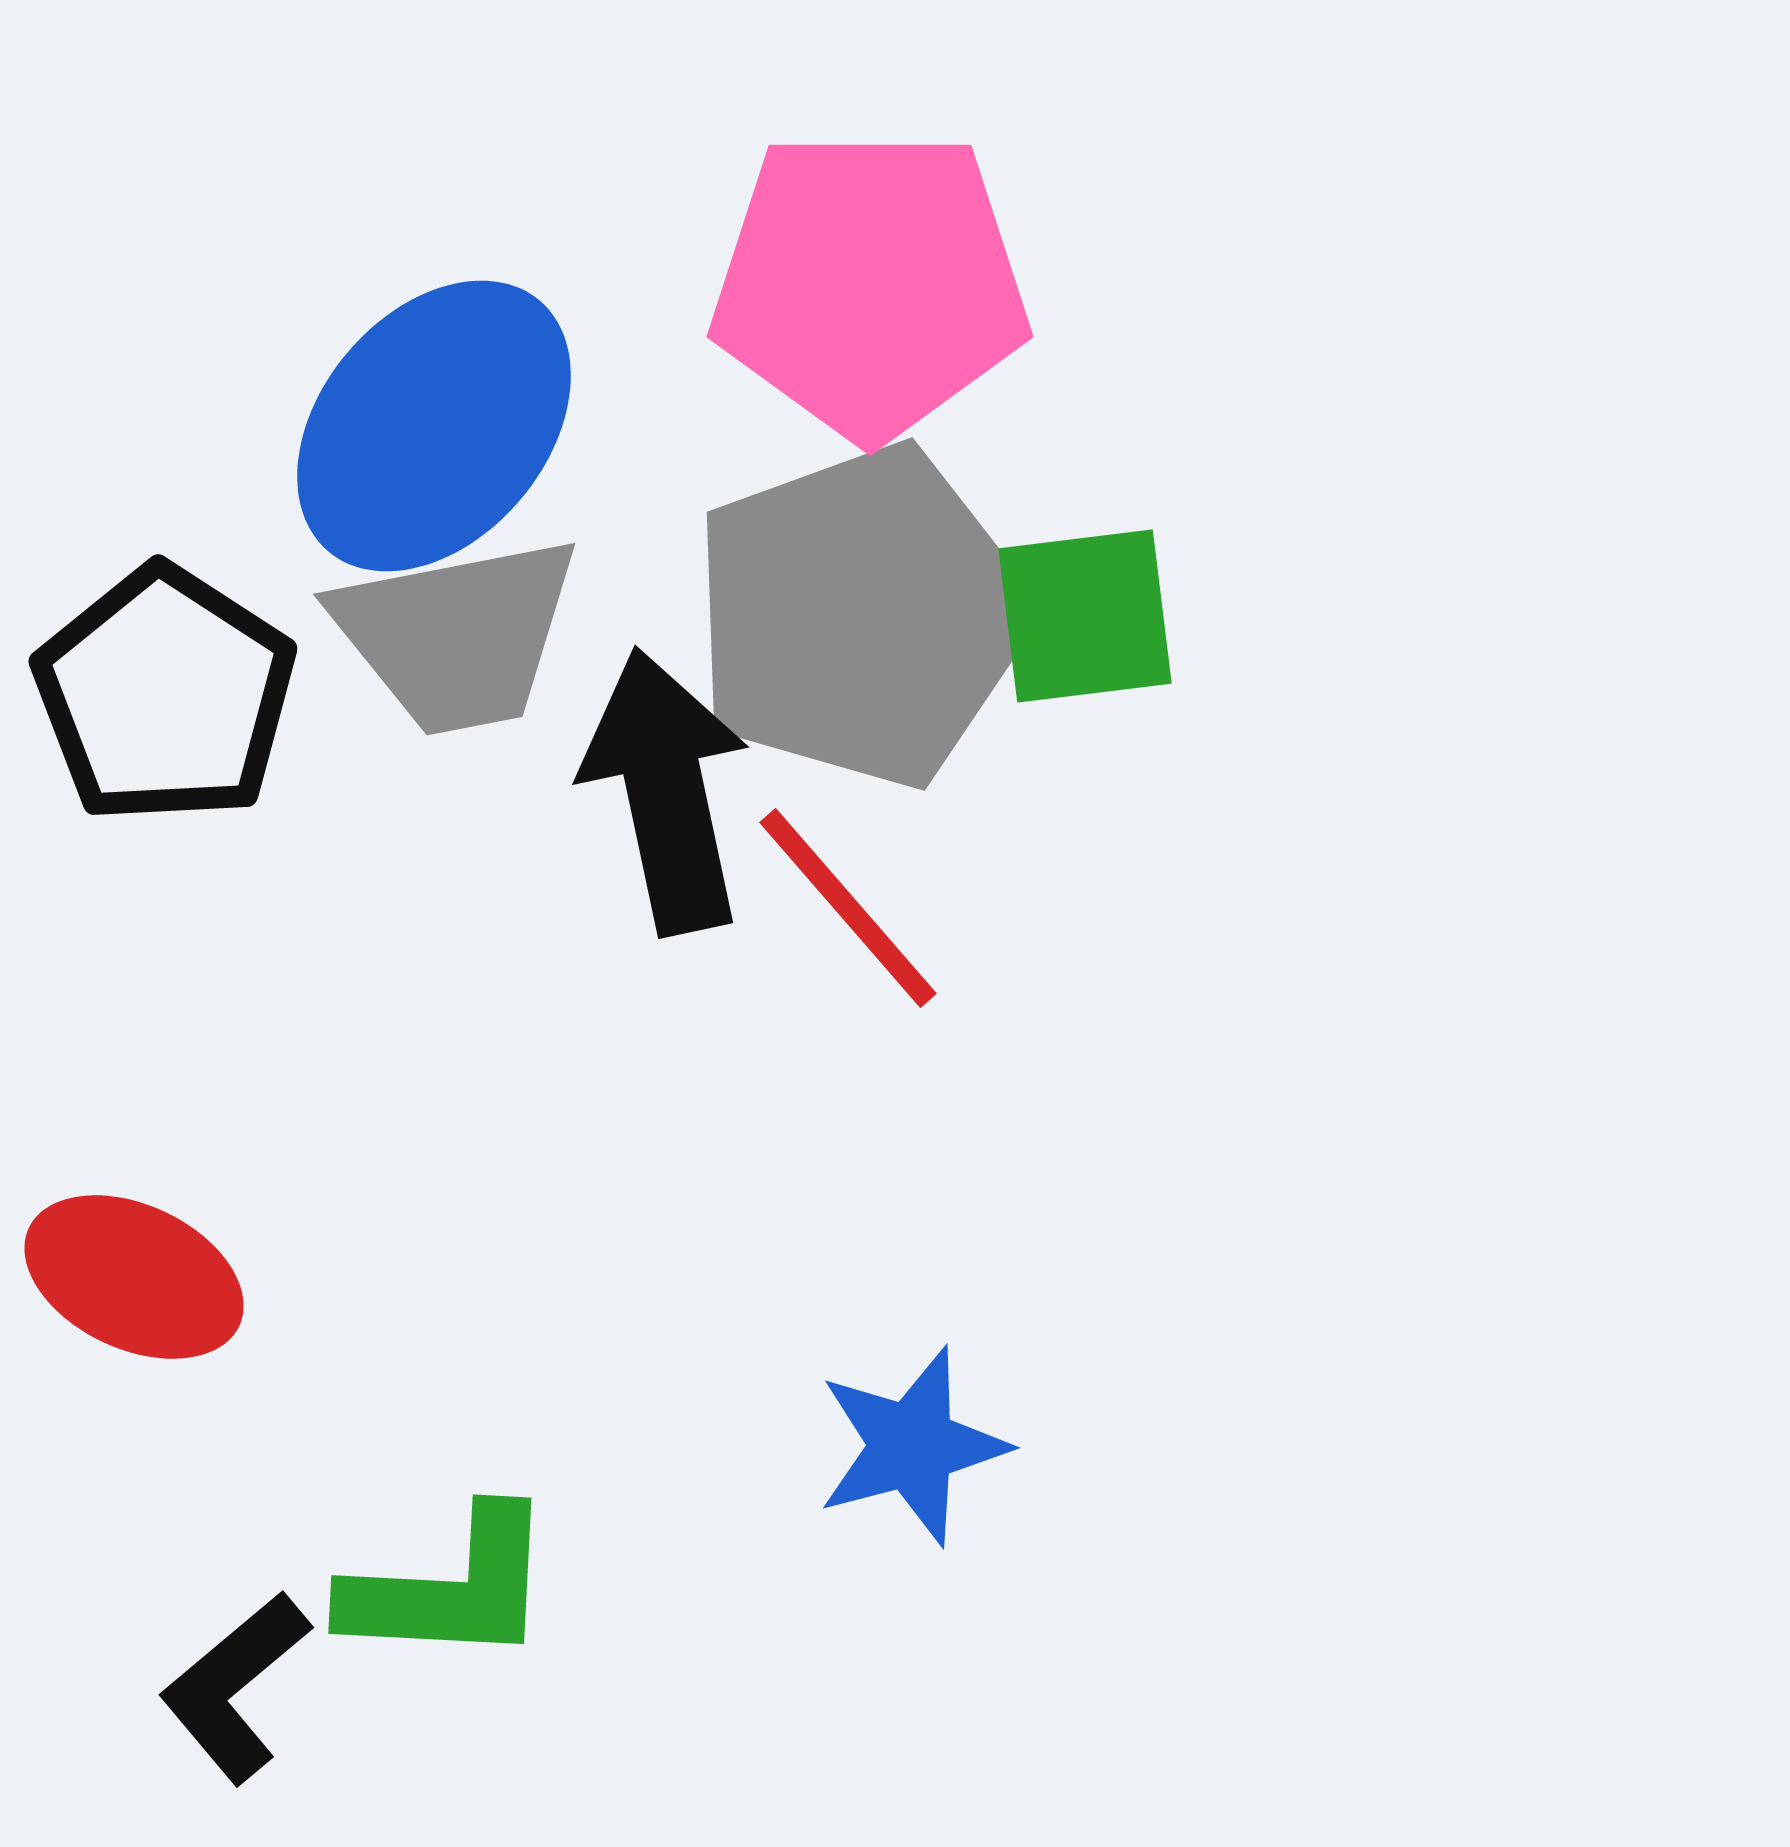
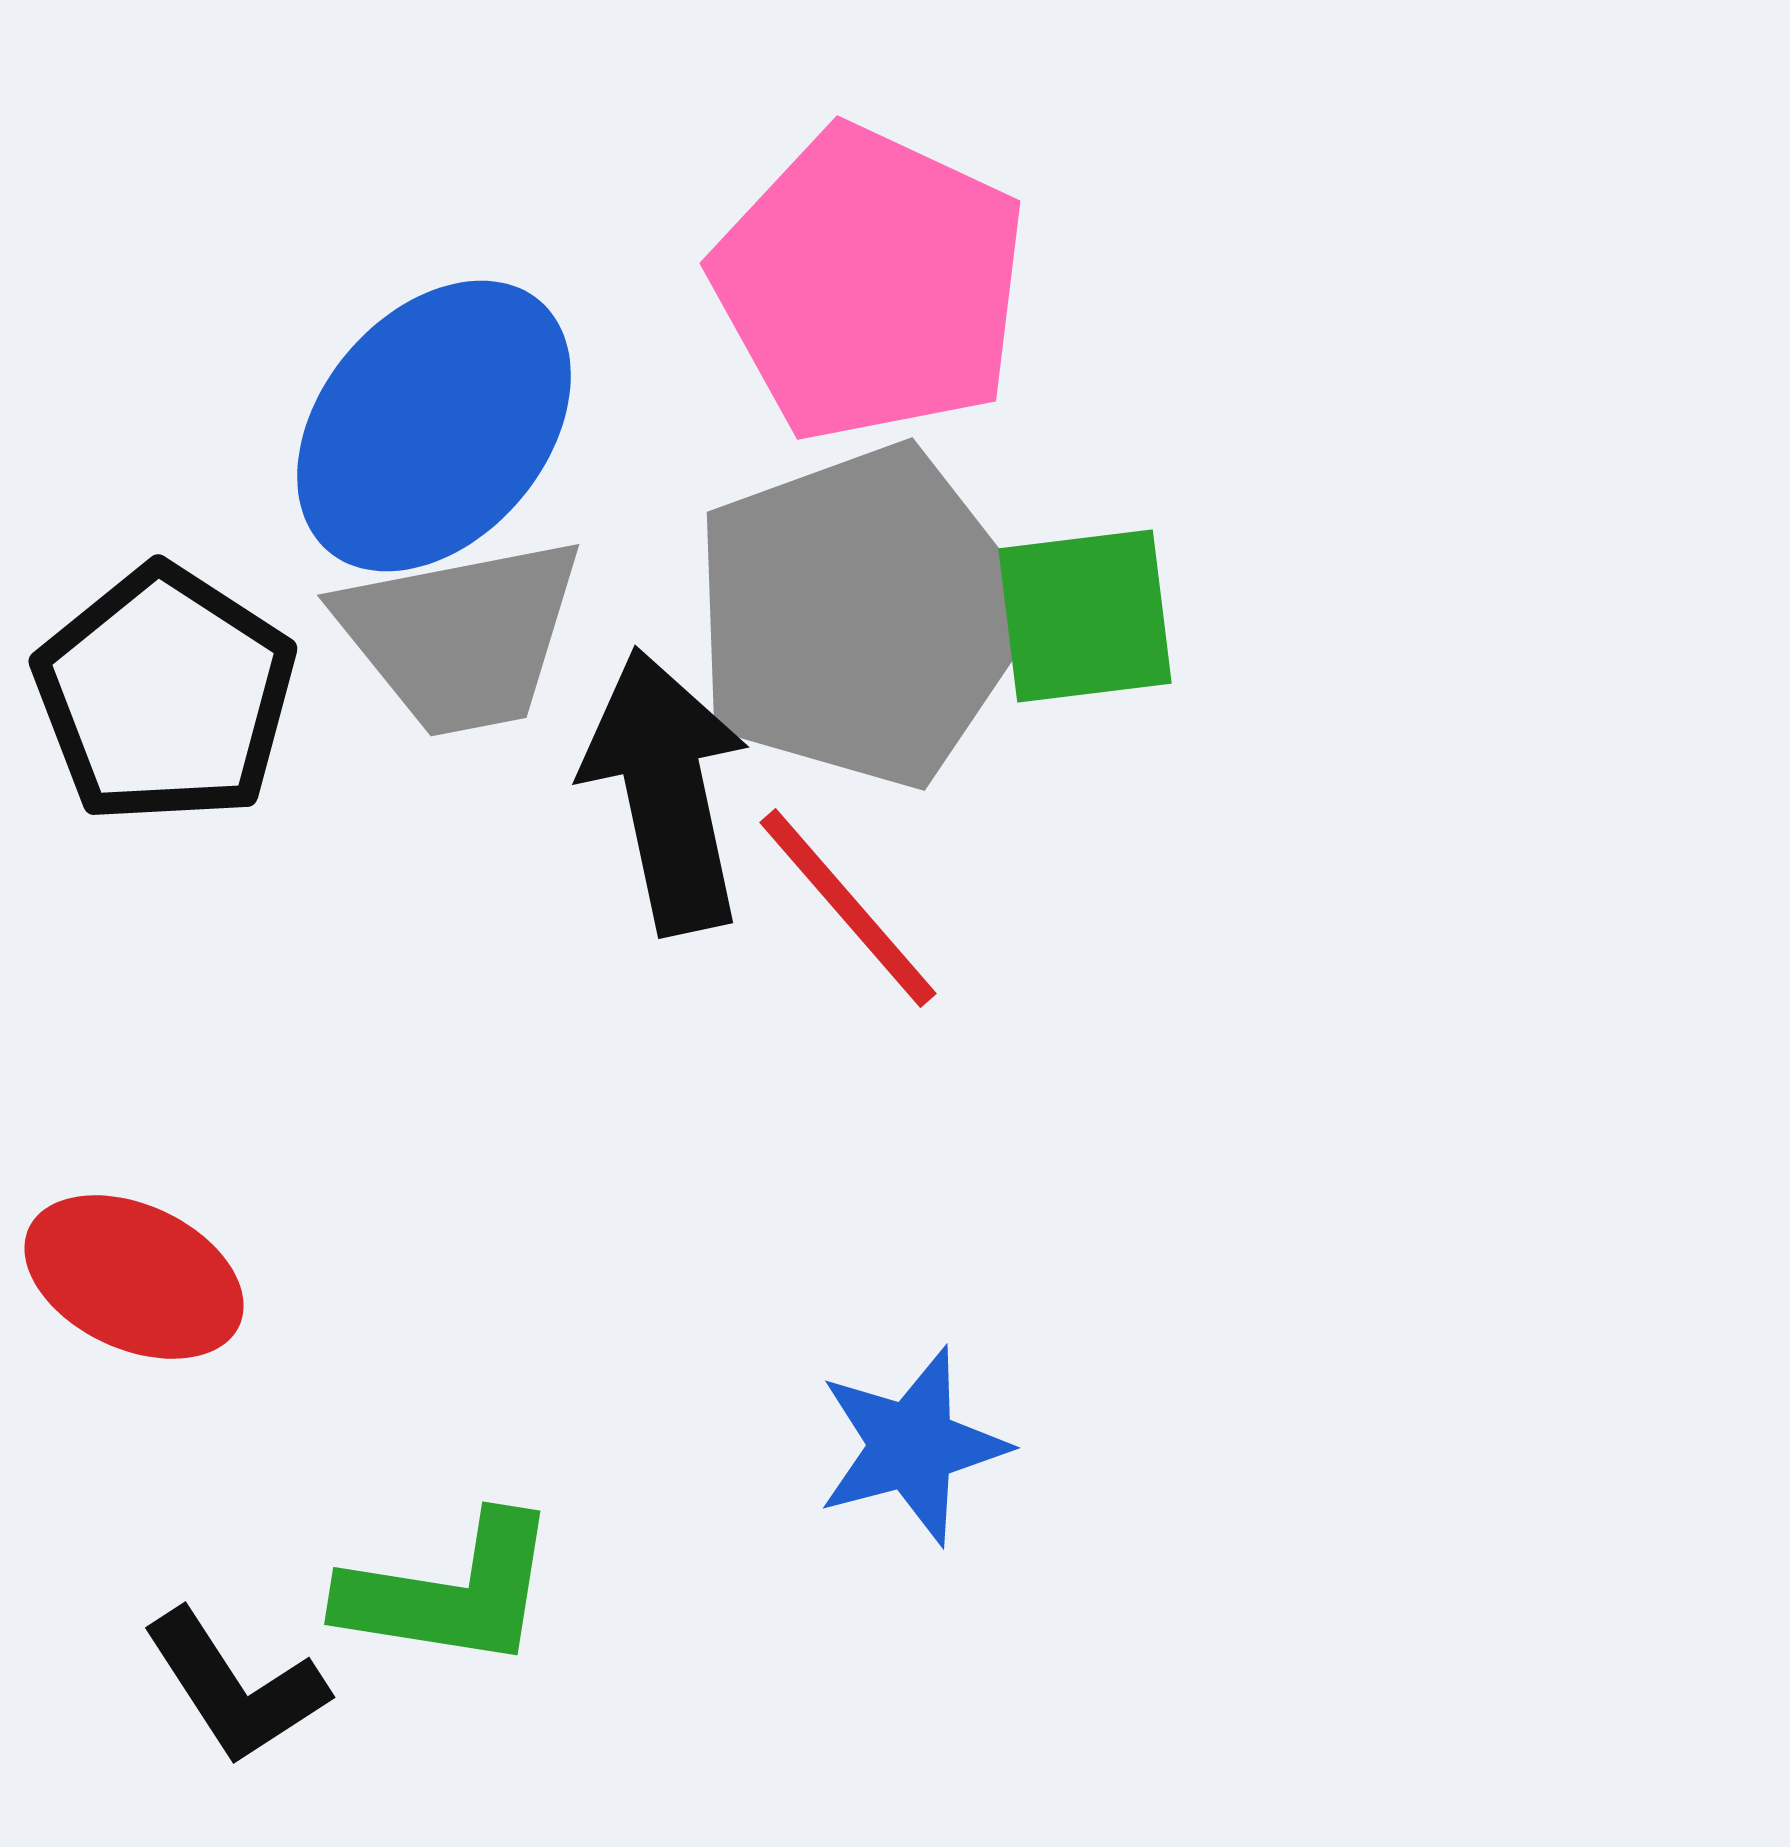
pink pentagon: rotated 25 degrees clockwise
gray trapezoid: moved 4 px right, 1 px down
green L-shape: moved 4 px down; rotated 6 degrees clockwise
black L-shape: rotated 83 degrees counterclockwise
